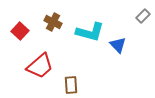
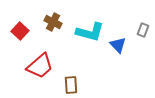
gray rectangle: moved 14 px down; rotated 24 degrees counterclockwise
